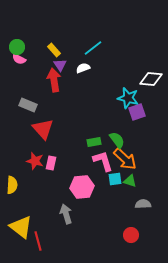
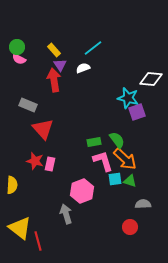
pink rectangle: moved 1 px left, 1 px down
pink hexagon: moved 4 px down; rotated 15 degrees counterclockwise
yellow triangle: moved 1 px left, 1 px down
red circle: moved 1 px left, 8 px up
